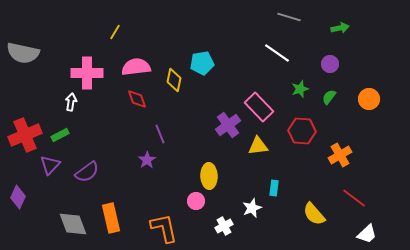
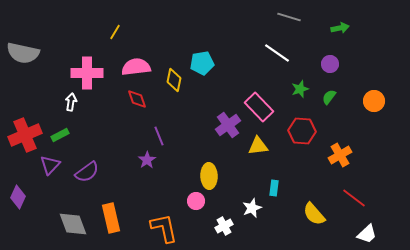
orange circle: moved 5 px right, 2 px down
purple line: moved 1 px left, 2 px down
